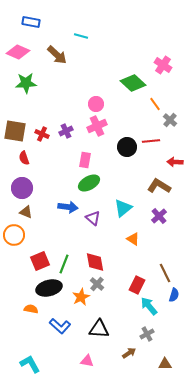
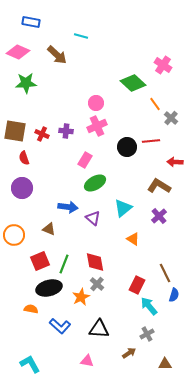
pink circle at (96, 104): moved 1 px up
gray cross at (170, 120): moved 1 px right, 2 px up
purple cross at (66, 131): rotated 32 degrees clockwise
pink rectangle at (85, 160): rotated 21 degrees clockwise
green ellipse at (89, 183): moved 6 px right
brown triangle at (26, 212): moved 23 px right, 17 px down
